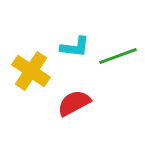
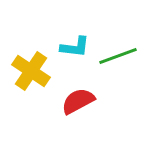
red semicircle: moved 4 px right, 2 px up
